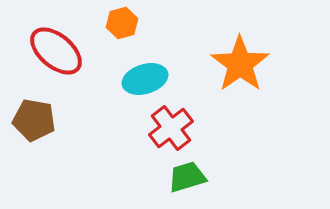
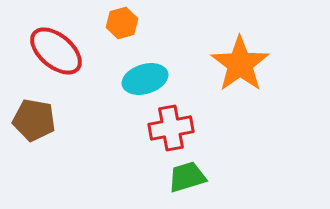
red cross: rotated 27 degrees clockwise
